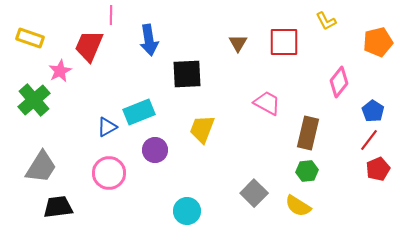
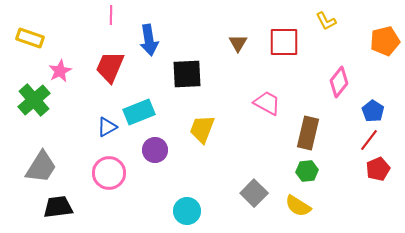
orange pentagon: moved 7 px right, 1 px up
red trapezoid: moved 21 px right, 21 px down
